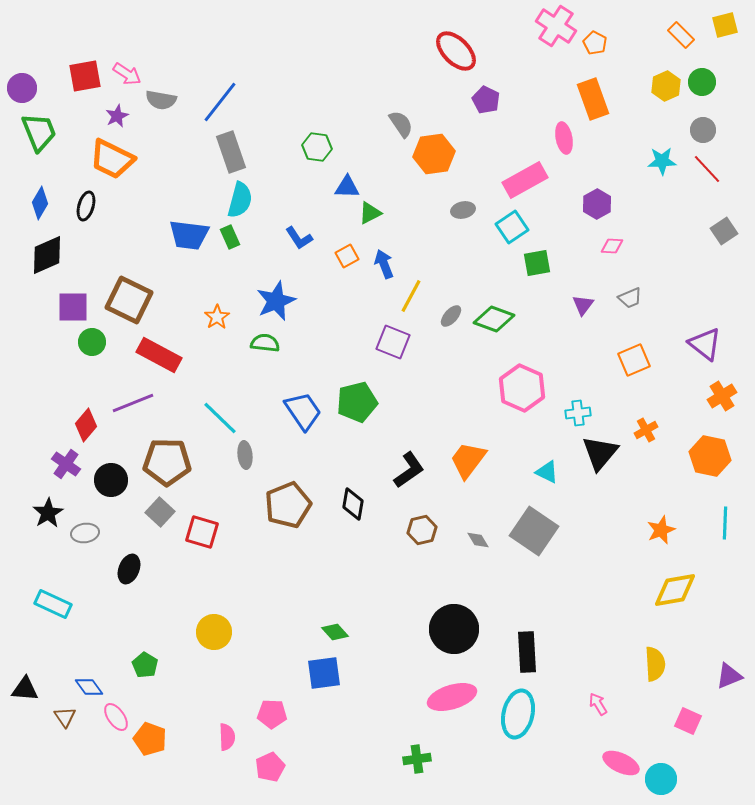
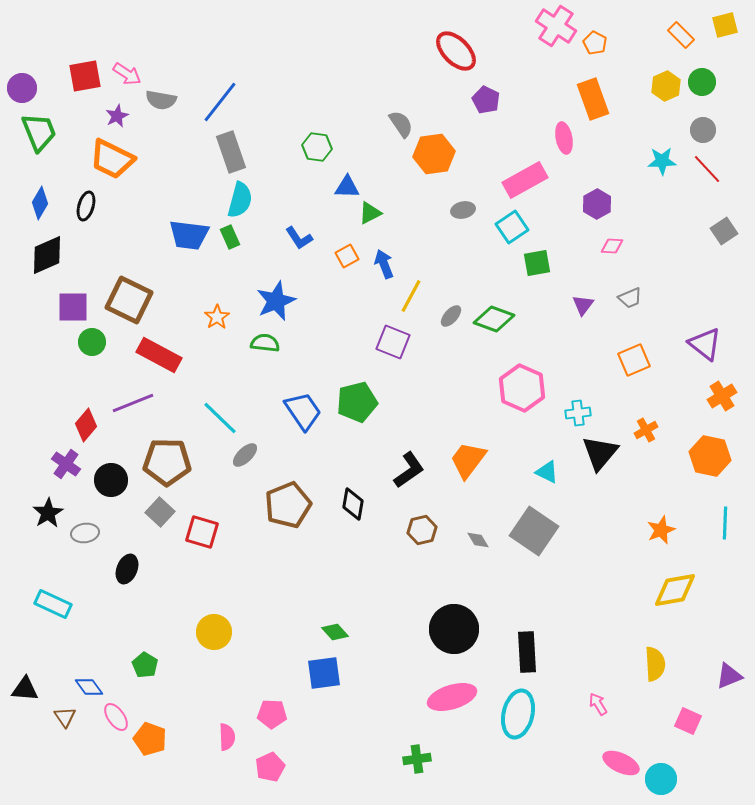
gray ellipse at (245, 455): rotated 52 degrees clockwise
black ellipse at (129, 569): moved 2 px left
